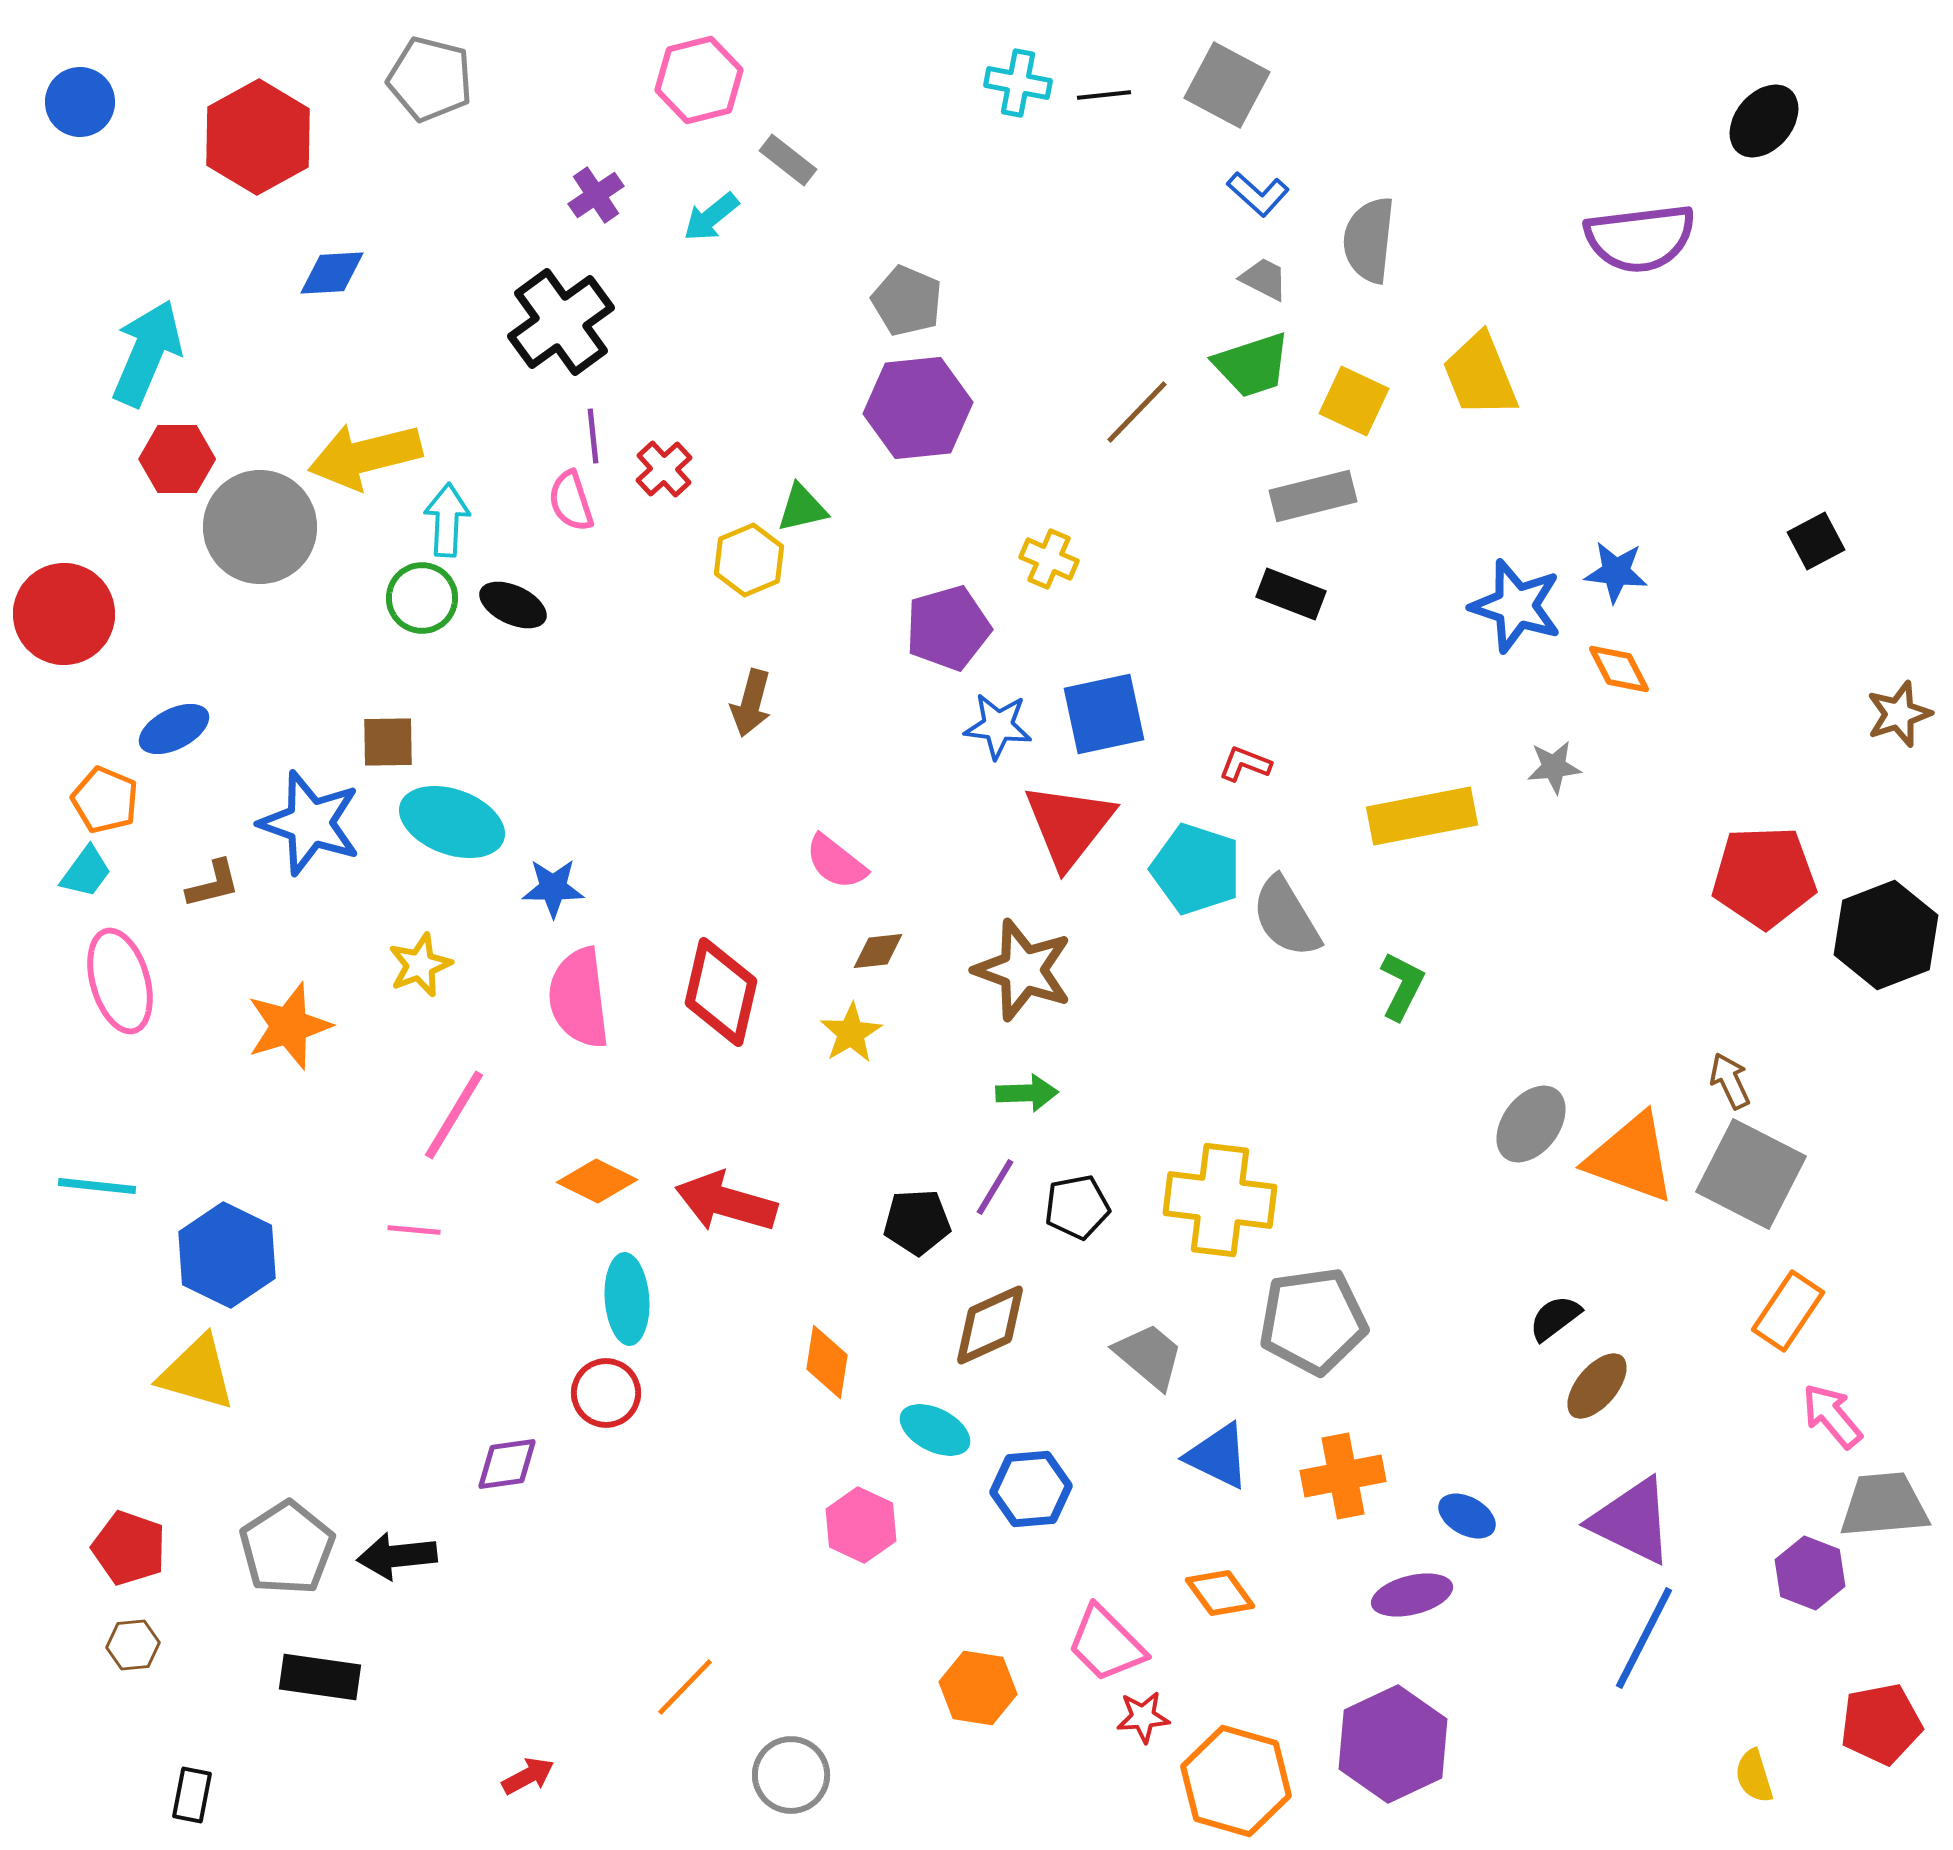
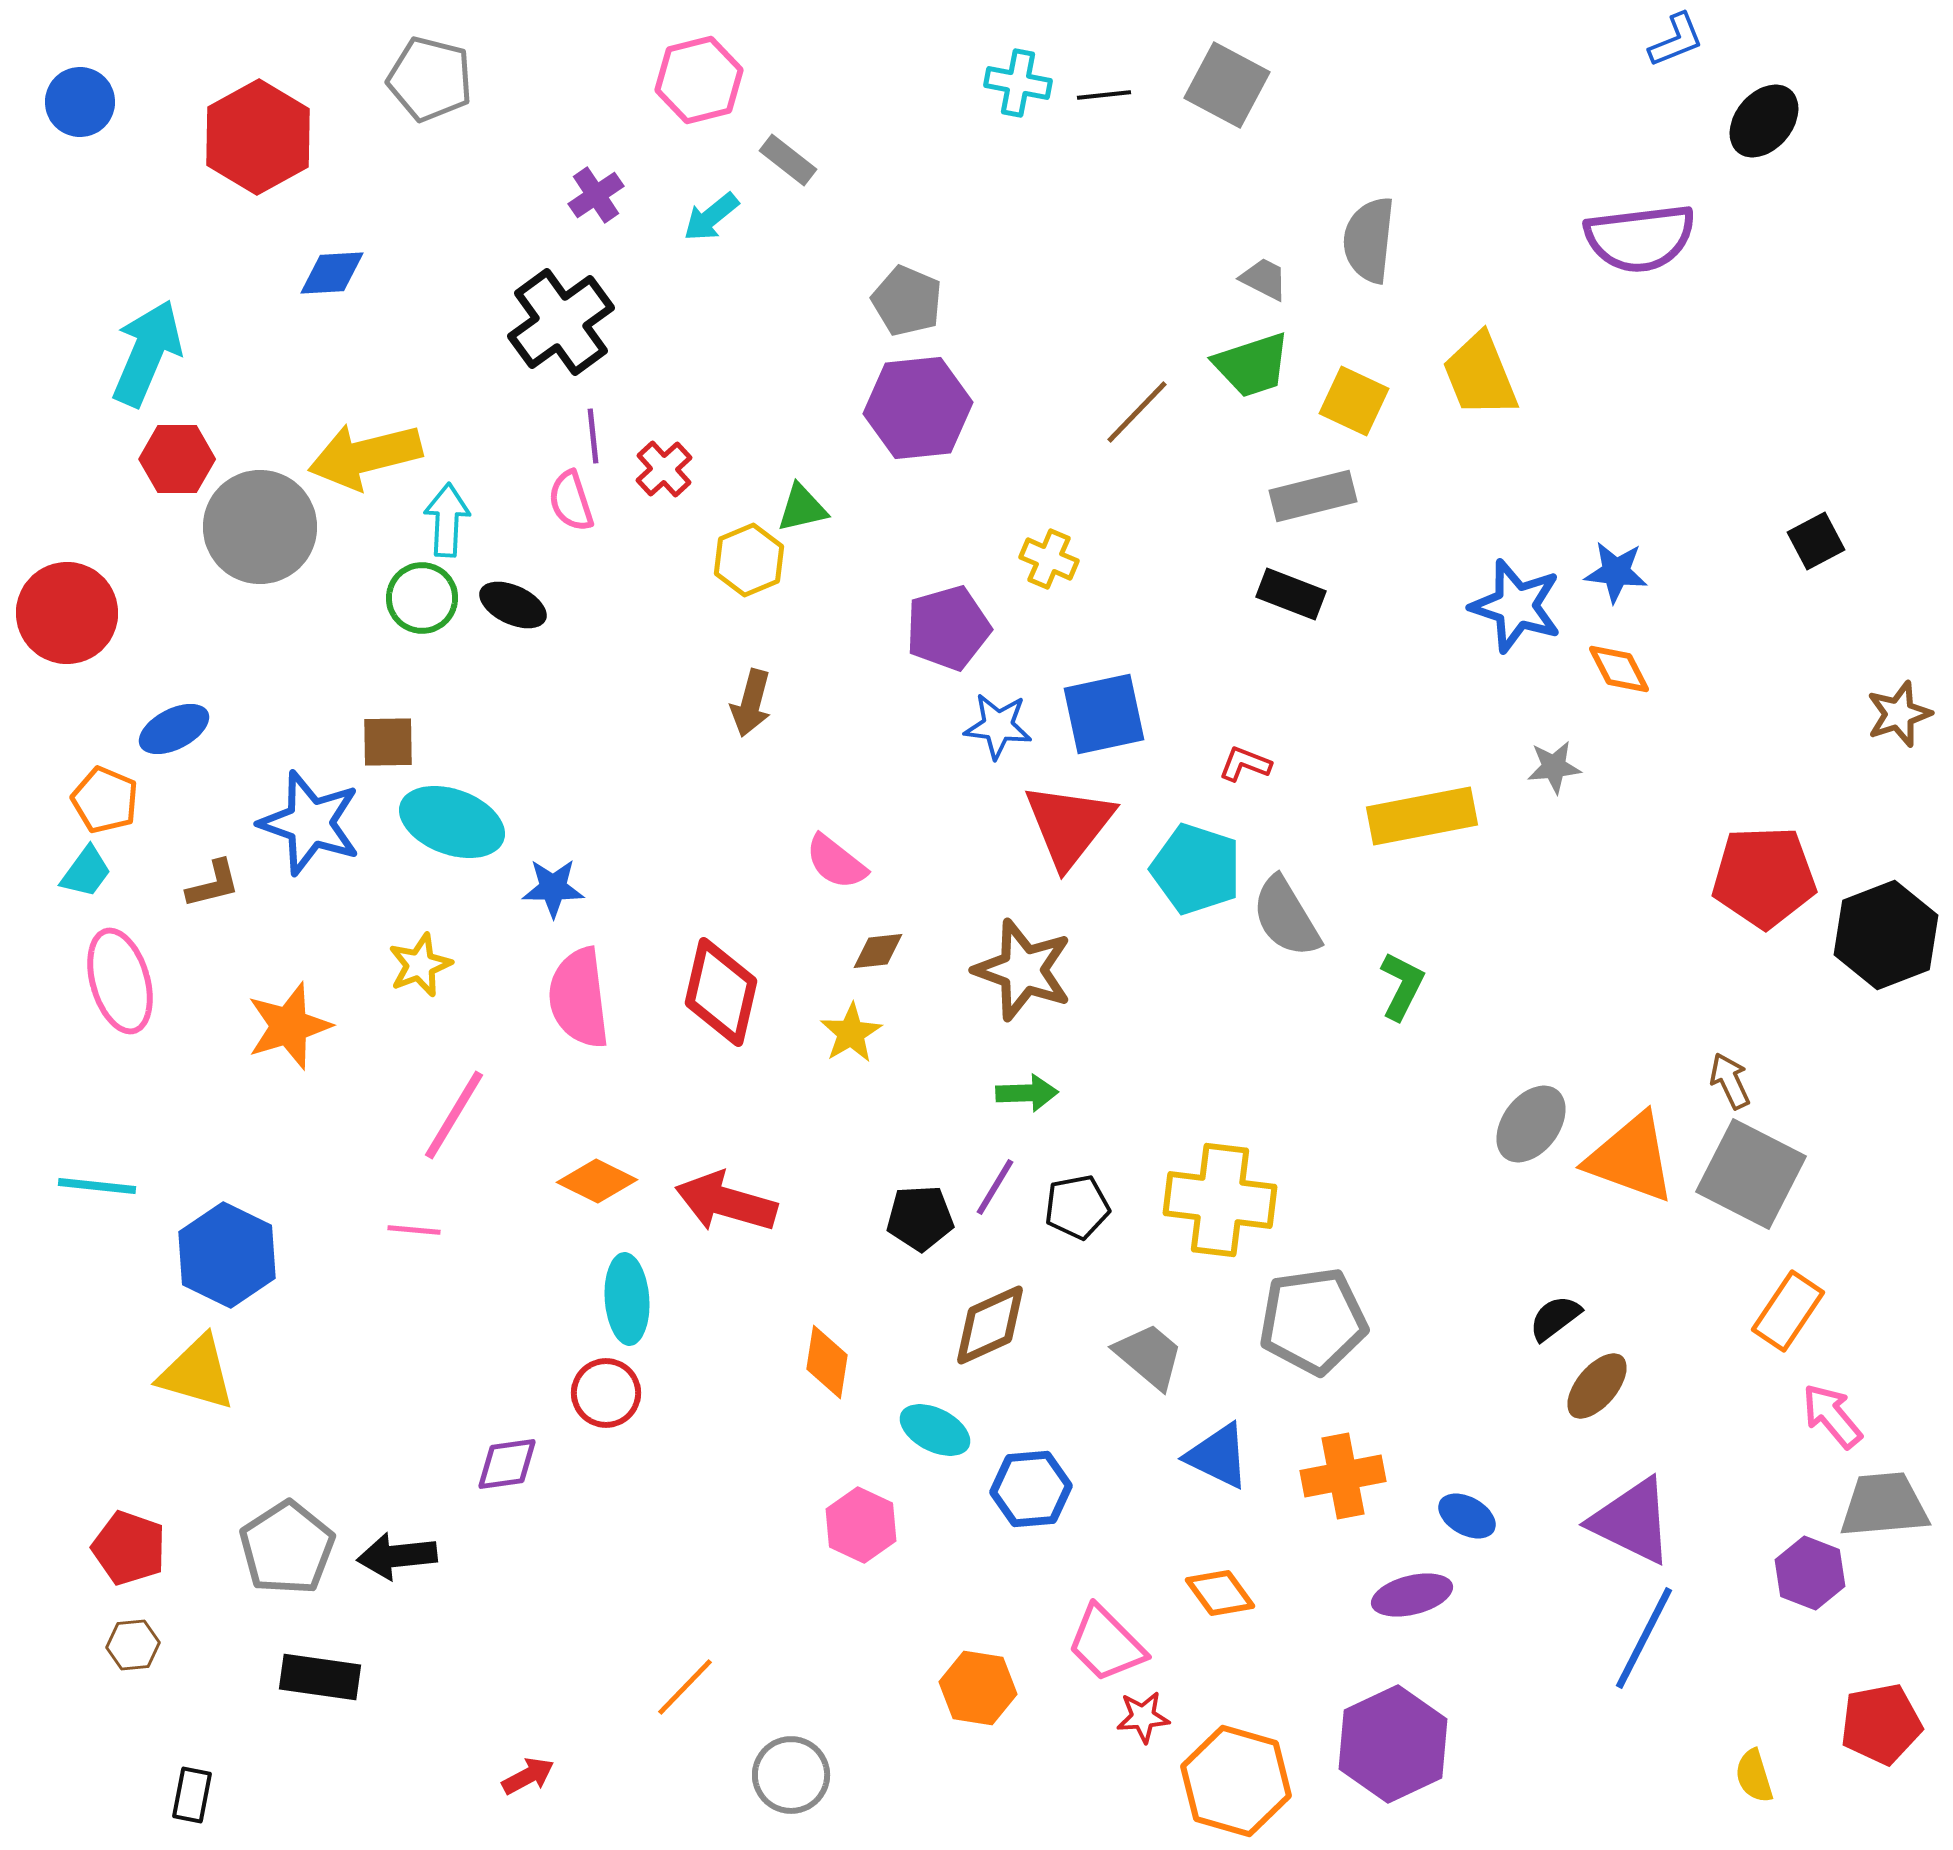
blue L-shape at (1258, 194): moved 418 px right, 154 px up; rotated 64 degrees counterclockwise
red circle at (64, 614): moved 3 px right, 1 px up
black pentagon at (917, 1222): moved 3 px right, 4 px up
